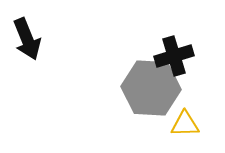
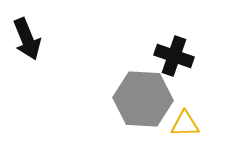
black cross: rotated 36 degrees clockwise
gray hexagon: moved 8 px left, 11 px down
